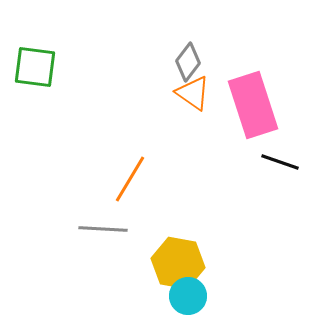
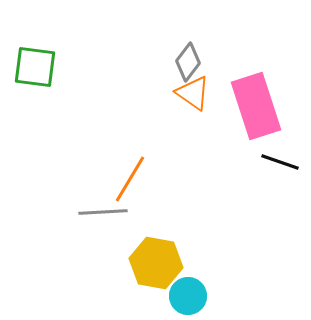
pink rectangle: moved 3 px right, 1 px down
gray line: moved 17 px up; rotated 6 degrees counterclockwise
yellow hexagon: moved 22 px left
